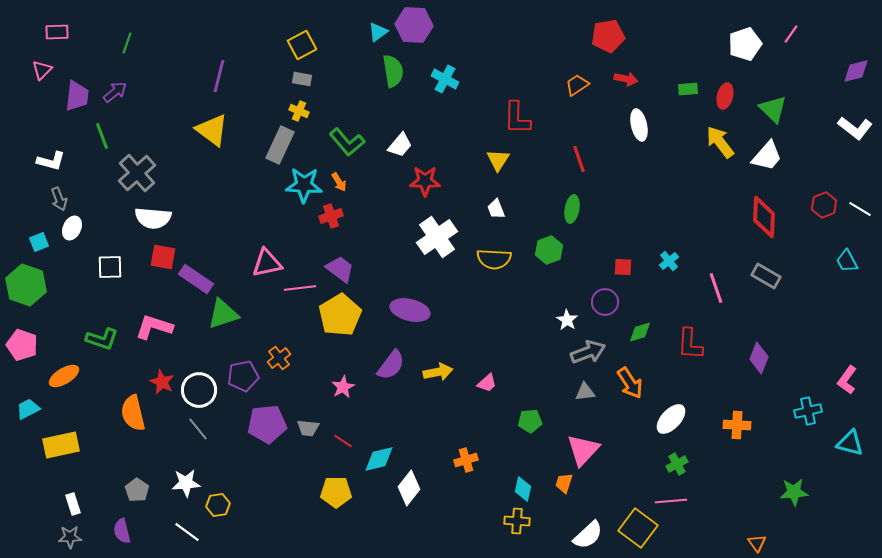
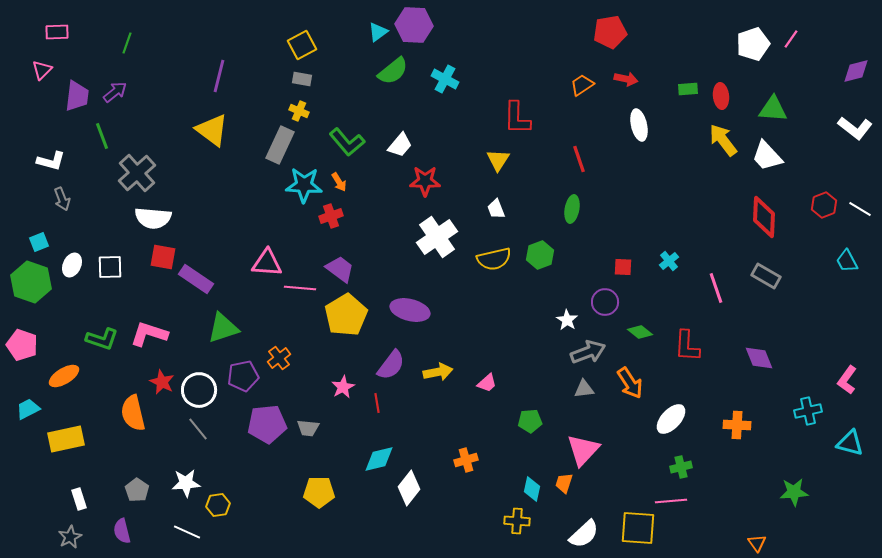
pink line at (791, 34): moved 5 px down
red pentagon at (608, 36): moved 2 px right, 4 px up
white pentagon at (745, 44): moved 8 px right
green semicircle at (393, 71): rotated 60 degrees clockwise
orange trapezoid at (577, 85): moved 5 px right
red ellipse at (725, 96): moved 4 px left; rotated 20 degrees counterclockwise
green triangle at (773, 109): rotated 40 degrees counterclockwise
yellow arrow at (720, 142): moved 3 px right, 2 px up
white trapezoid at (767, 156): rotated 96 degrees clockwise
gray arrow at (59, 199): moved 3 px right
white ellipse at (72, 228): moved 37 px down
green hexagon at (549, 250): moved 9 px left, 5 px down
yellow semicircle at (494, 259): rotated 16 degrees counterclockwise
pink triangle at (267, 263): rotated 16 degrees clockwise
green hexagon at (26, 285): moved 5 px right, 3 px up
pink line at (300, 288): rotated 12 degrees clockwise
green triangle at (223, 314): moved 14 px down
yellow pentagon at (340, 315): moved 6 px right
pink L-shape at (154, 327): moved 5 px left, 7 px down
green diamond at (640, 332): rotated 55 degrees clockwise
red L-shape at (690, 344): moved 3 px left, 2 px down
purple diamond at (759, 358): rotated 44 degrees counterclockwise
gray triangle at (585, 392): moved 1 px left, 3 px up
red line at (343, 441): moved 34 px right, 38 px up; rotated 48 degrees clockwise
yellow rectangle at (61, 445): moved 5 px right, 6 px up
green cross at (677, 464): moved 4 px right, 3 px down; rotated 15 degrees clockwise
cyan diamond at (523, 489): moved 9 px right
yellow pentagon at (336, 492): moved 17 px left
white rectangle at (73, 504): moved 6 px right, 5 px up
yellow square at (638, 528): rotated 33 degrees counterclockwise
white line at (187, 532): rotated 12 degrees counterclockwise
white semicircle at (588, 535): moved 4 px left, 1 px up
gray star at (70, 537): rotated 25 degrees counterclockwise
